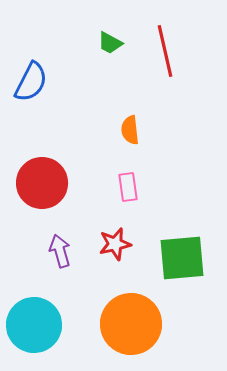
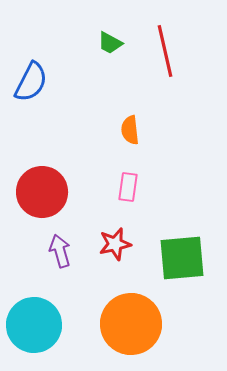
red circle: moved 9 px down
pink rectangle: rotated 16 degrees clockwise
